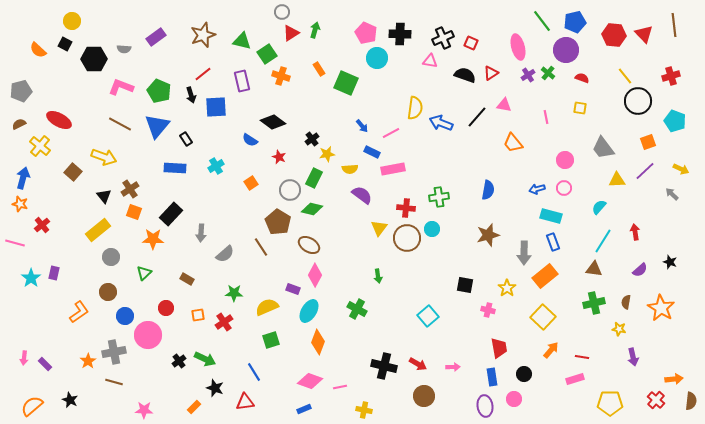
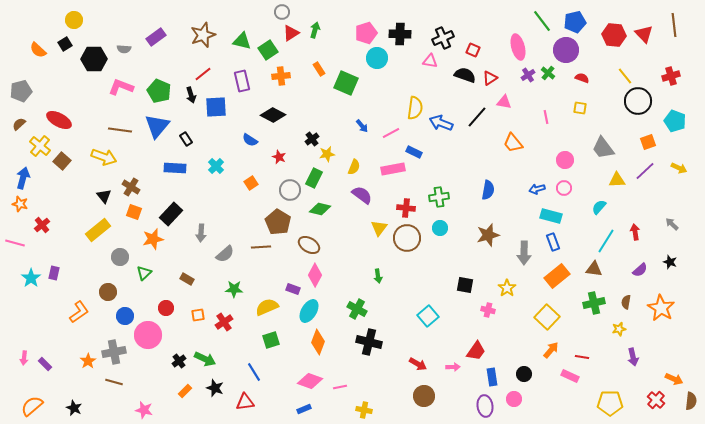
yellow circle at (72, 21): moved 2 px right, 1 px up
pink pentagon at (366, 33): rotated 30 degrees clockwise
red square at (471, 43): moved 2 px right, 7 px down
black square at (65, 44): rotated 32 degrees clockwise
green square at (267, 54): moved 1 px right, 4 px up
red triangle at (491, 73): moved 1 px left, 5 px down
orange cross at (281, 76): rotated 24 degrees counterclockwise
pink triangle at (504, 105): moved 3 px up
black diamond at (273, 122): moved 7 px up; rotated 10 degrees counterclockwise
brown semicircle at (19, 124): rotated 16 degrees counterclockwise
brown line at (120, 124): moved 6 px down; rotated 20 degrees counterclockwise
blue rectangle at (372, 152): moved 42 px right
cyan cross at (216, 166): rotated 14 degrees counterclockwise
yellow semicircle at (350, 169): moved 4 px right, 2 px up; rotated 63 degrees counterclockwise
yellow arrow at (681, 169): moved 2 px left, 1 px up
brown square at (73, 172): moved 11 px left, 11 px up
brown cross at (130, 189): moved 1 px right, 2 px up; rotated 24 degrees counterclockwise
gray arrow at (672, 194): moved 30 px down
green diamond at (312, 209): moved 8 px right
cyan circle at (432, 229): moved 8 px right, 1 px up
orange star at (153, 239): rotated 15 degrees counterclockwise
cyan line at (603, 241): moved 3 px right
brown line at (261, 247): rotated 60 degrees counterclockwise
gray circle at (111, 257): moved 9 px right
orange rectangle at (545, 276): moved 12 px right
green star at (234, 293): moved 4 px up
yellow square at (543, 317): moved 4 px right
yellow star at (619, 329): rotated 24 degrees counterclockwise
red trapezoid at (499, 348): moved 23 px left, 3 px down; rotated 45 degrees clockwise
black cross at (384, 366): moved 15 px left, 24 px up
pink rectangle at (575, 379): moved 5 px left, 3 px up; rotated 42 degrees clockwise
orange arrow at (674, 379): rotated 30 degrees clockwise
black star at (70, 400): moved 4 px right, 8 px down
orange rectangle at (194, 407): moved 9 px left, 16 px up
pink star at (144, 410): rotated 12 degrees clockwise
